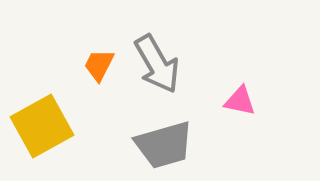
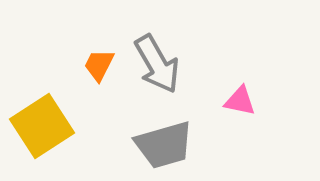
yellow square: rotated 4 degrees counterclockwise
